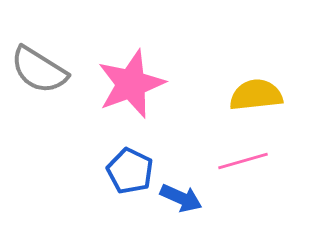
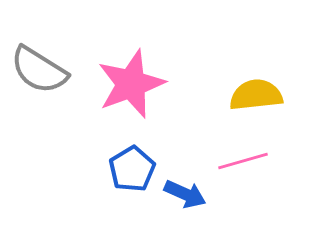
blue pentagon: moved 2 px right, 2 px up; rotated 15 degrees clockwise
blue arrow: moved 4 px right, 4 px up
